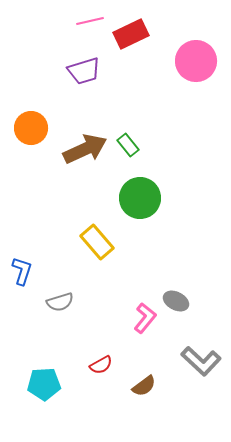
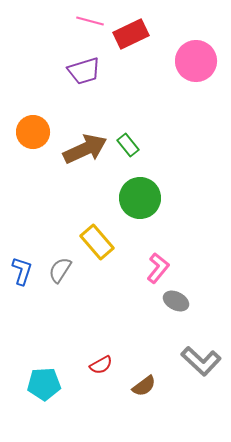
pink line: rotated 28 degrees clockwise
orange circle: moved 2 px right, 4 px down
gray semicircle: moved 32 px up; rotated 140 degrees clockwise
pink L-shape: moved 13 px right, 50 px up
